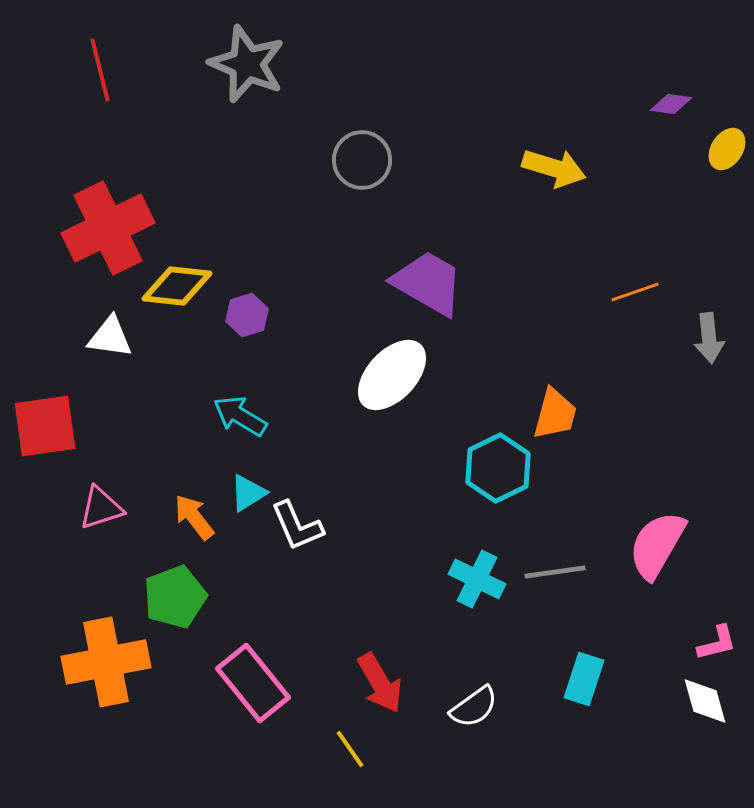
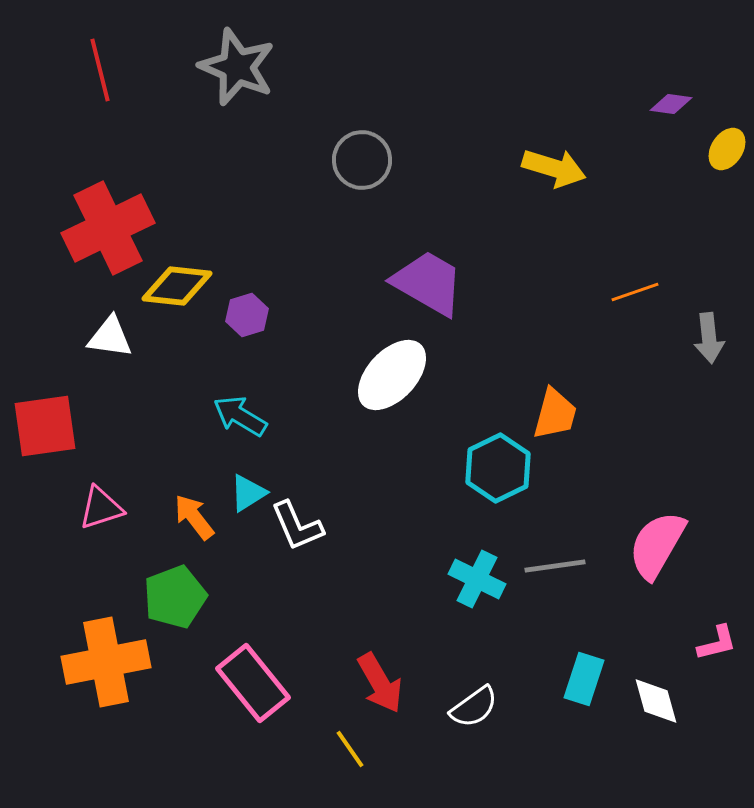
gray star: moved 10 px left, 3 px down
gray line: moved 6 px up
white diamond: moved 49 px left
